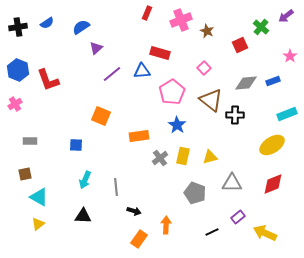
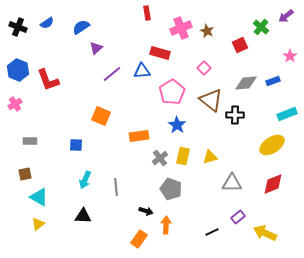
red rectangle at (147, 13): rotated 32 degrees counterclockwise
pink cross at (181, 20): moved 8 px down
black cross at (18, 27): rotated 30 degrees clockwise
gray pentagon at (195, 193): moved 24 px left, 4 px up
black arrow at (134, 211): moved 12 px right
